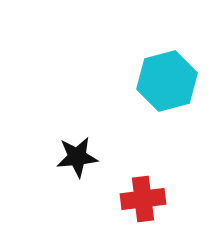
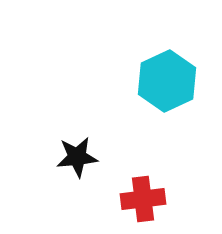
cyan hexagon: rotated 10 degrees counterclockwise
